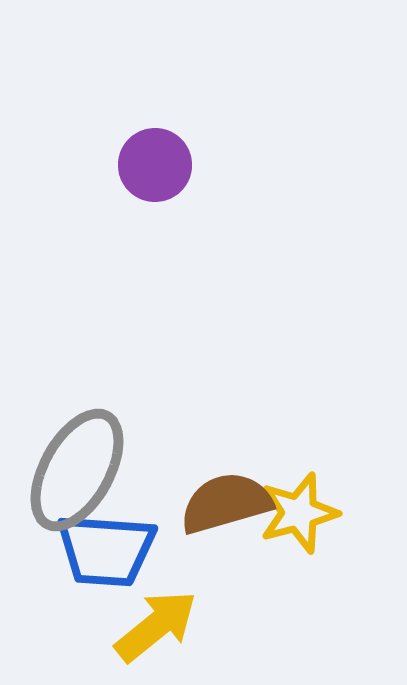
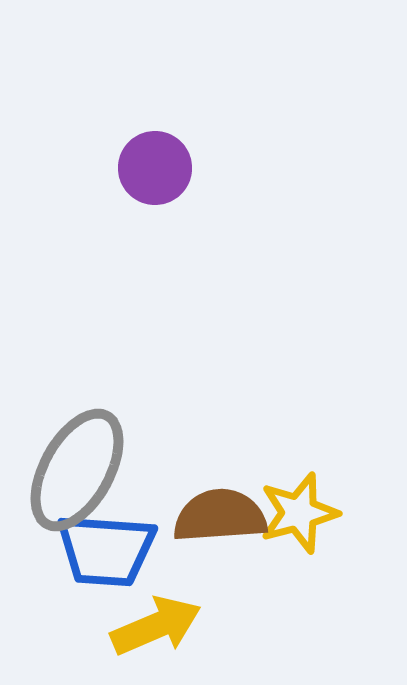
purple circle: moved 3 px down
brown semicircle: moved 6 px left, 13 px down; rotated 12 degrees clockwise
yellow arrow: rotated 16 degrees clockwise
